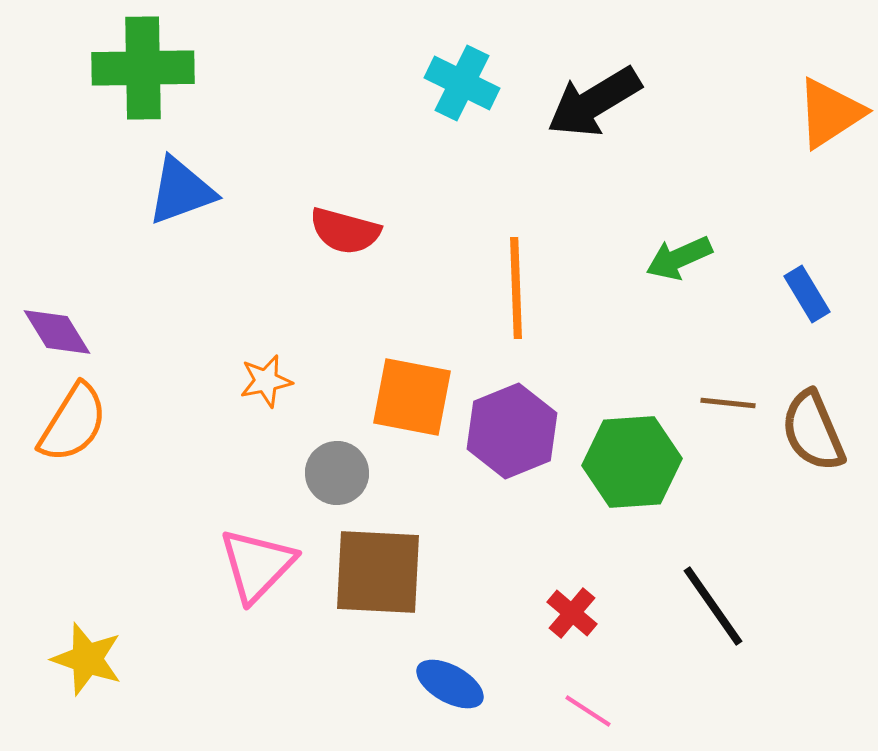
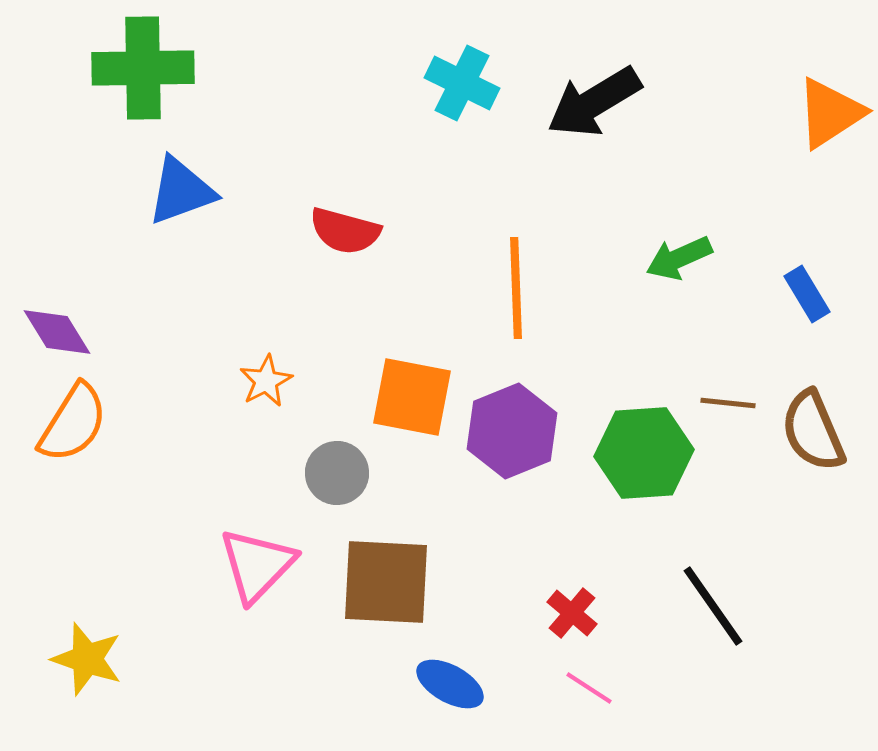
orange star: rotated 16 degrees counterclockwise
green hexagon: moved 12 px right, 9 px up
brown square: moved 8 px right, 10 px down
pink line: moved 1 px right, 23 px up
